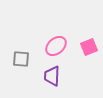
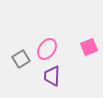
pink ellipse: moved 9 px left, 3 px down; rotated 15 degrees counterclockwise
gray square: rotated 36 degrees counterclockwise
